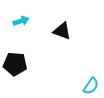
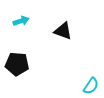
black triangle: moved 1 px right
black pentagon: moved 2 px right
